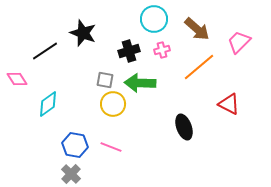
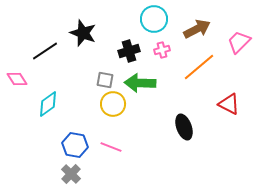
brown arrow: rotated 68 degrees counterclockwise
